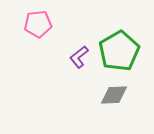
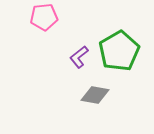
pink pentagon: moved 6 px right, 7 px up
gray diamond: moved 19 px left; rotated 12 degrees clockwise
